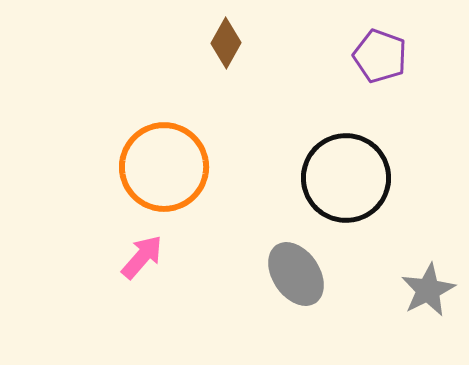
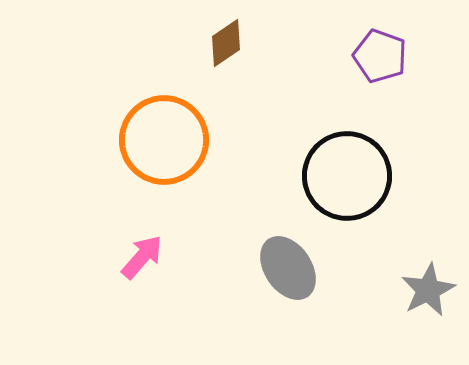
brown diamond: rotated 27 degrees clockwise
orange circle: moved 27 px up
black circle: moved 1 px right, 2 px up
gray ellipse: moved 8 px left, 6 px up
